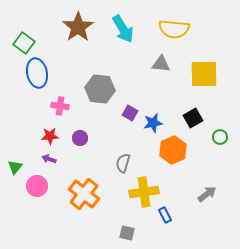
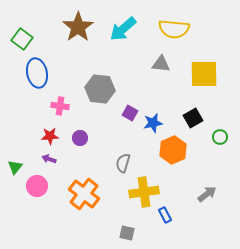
cyan arrow: rotated 80 degrees clockwise
green square: moved 2 px left, 4 px up
